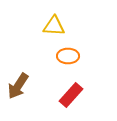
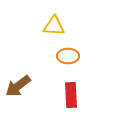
brown arrow: rotated 20 degrees clockwise
red rectangle: rotated 45 degrees counterclockwise
